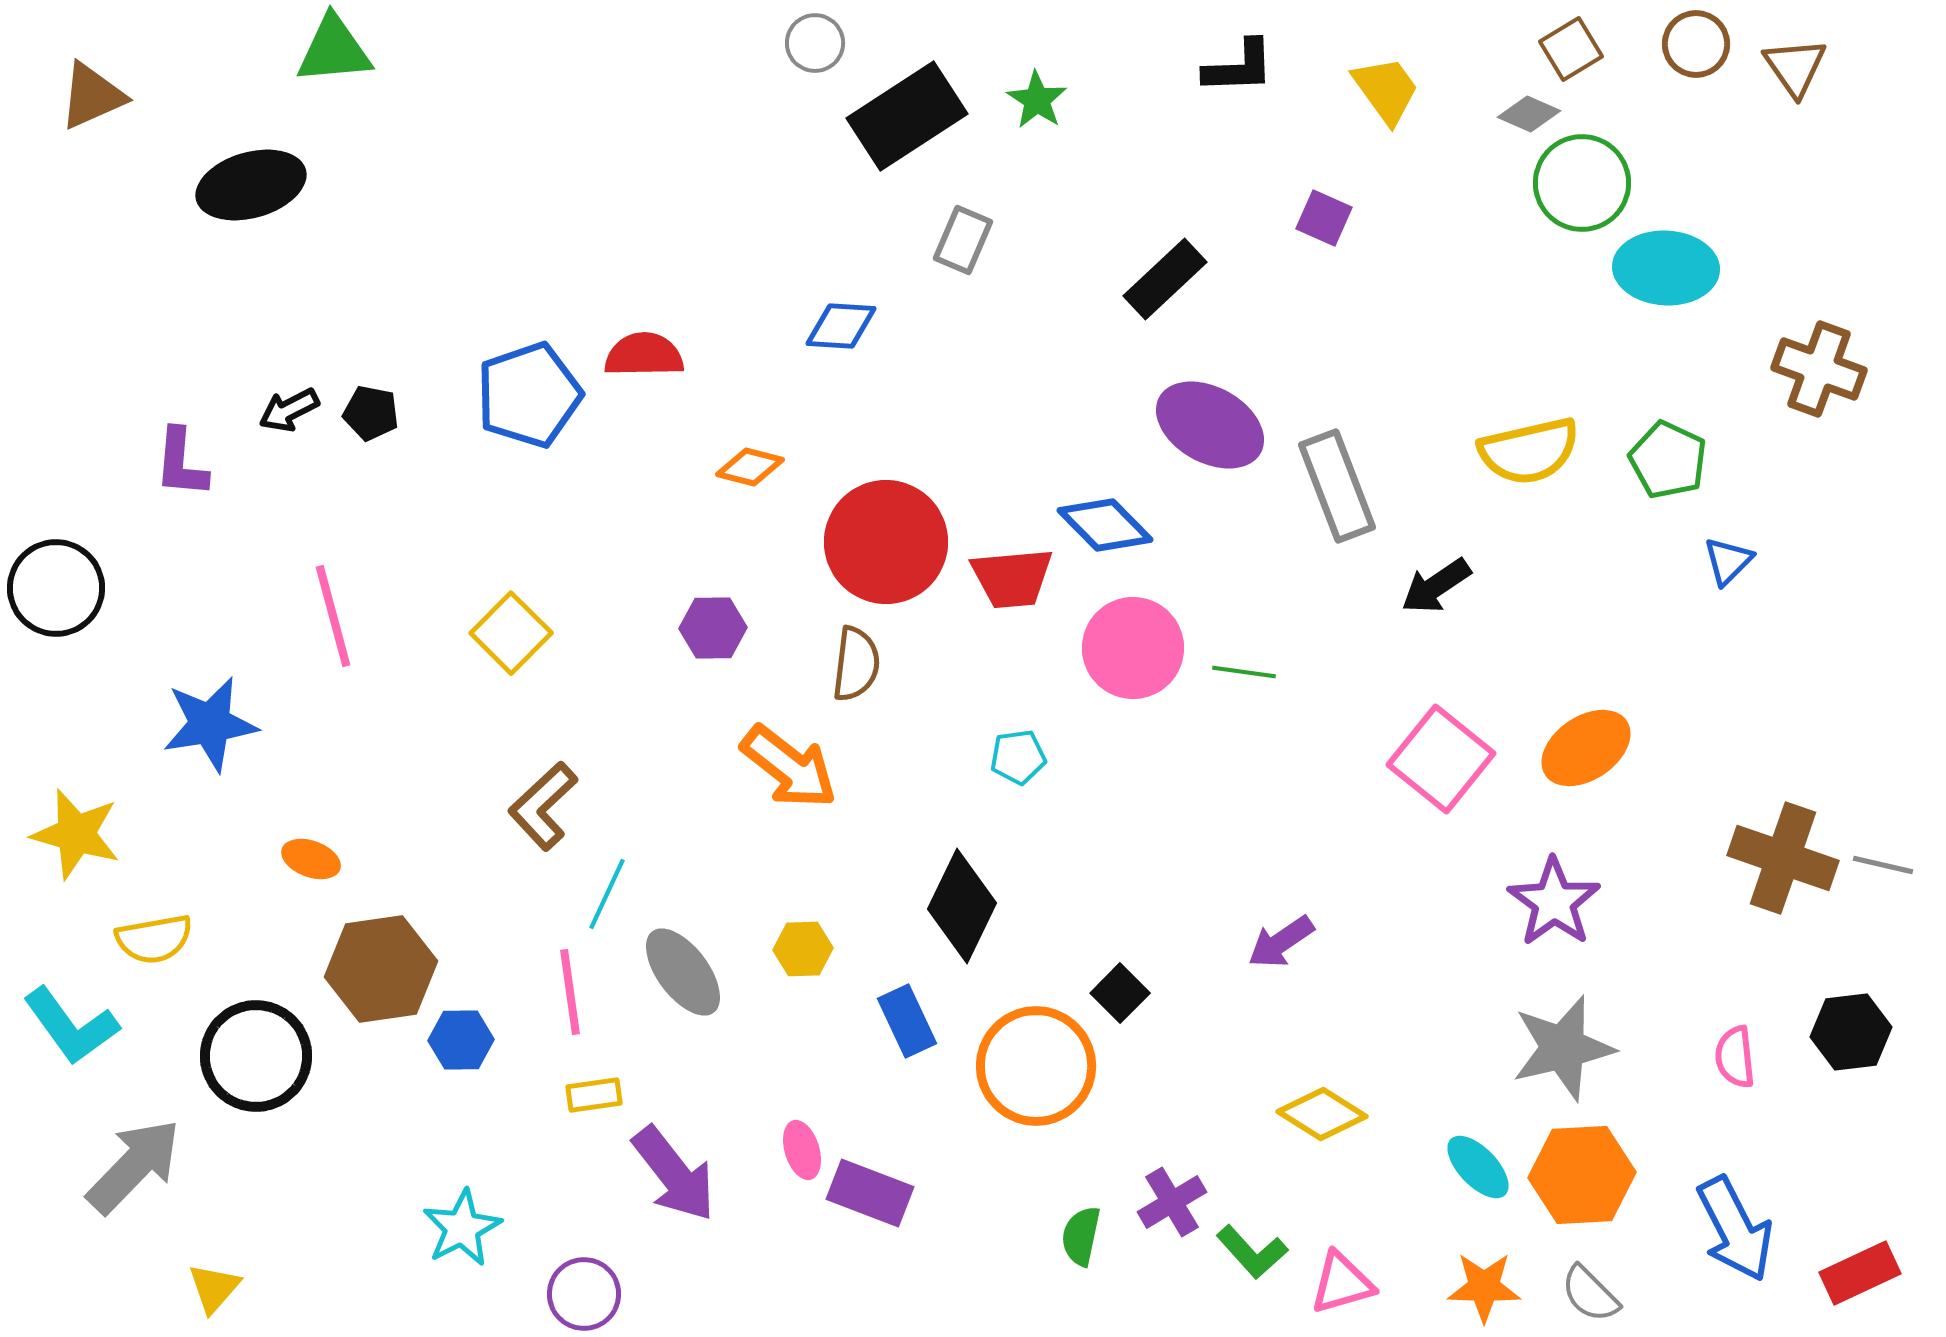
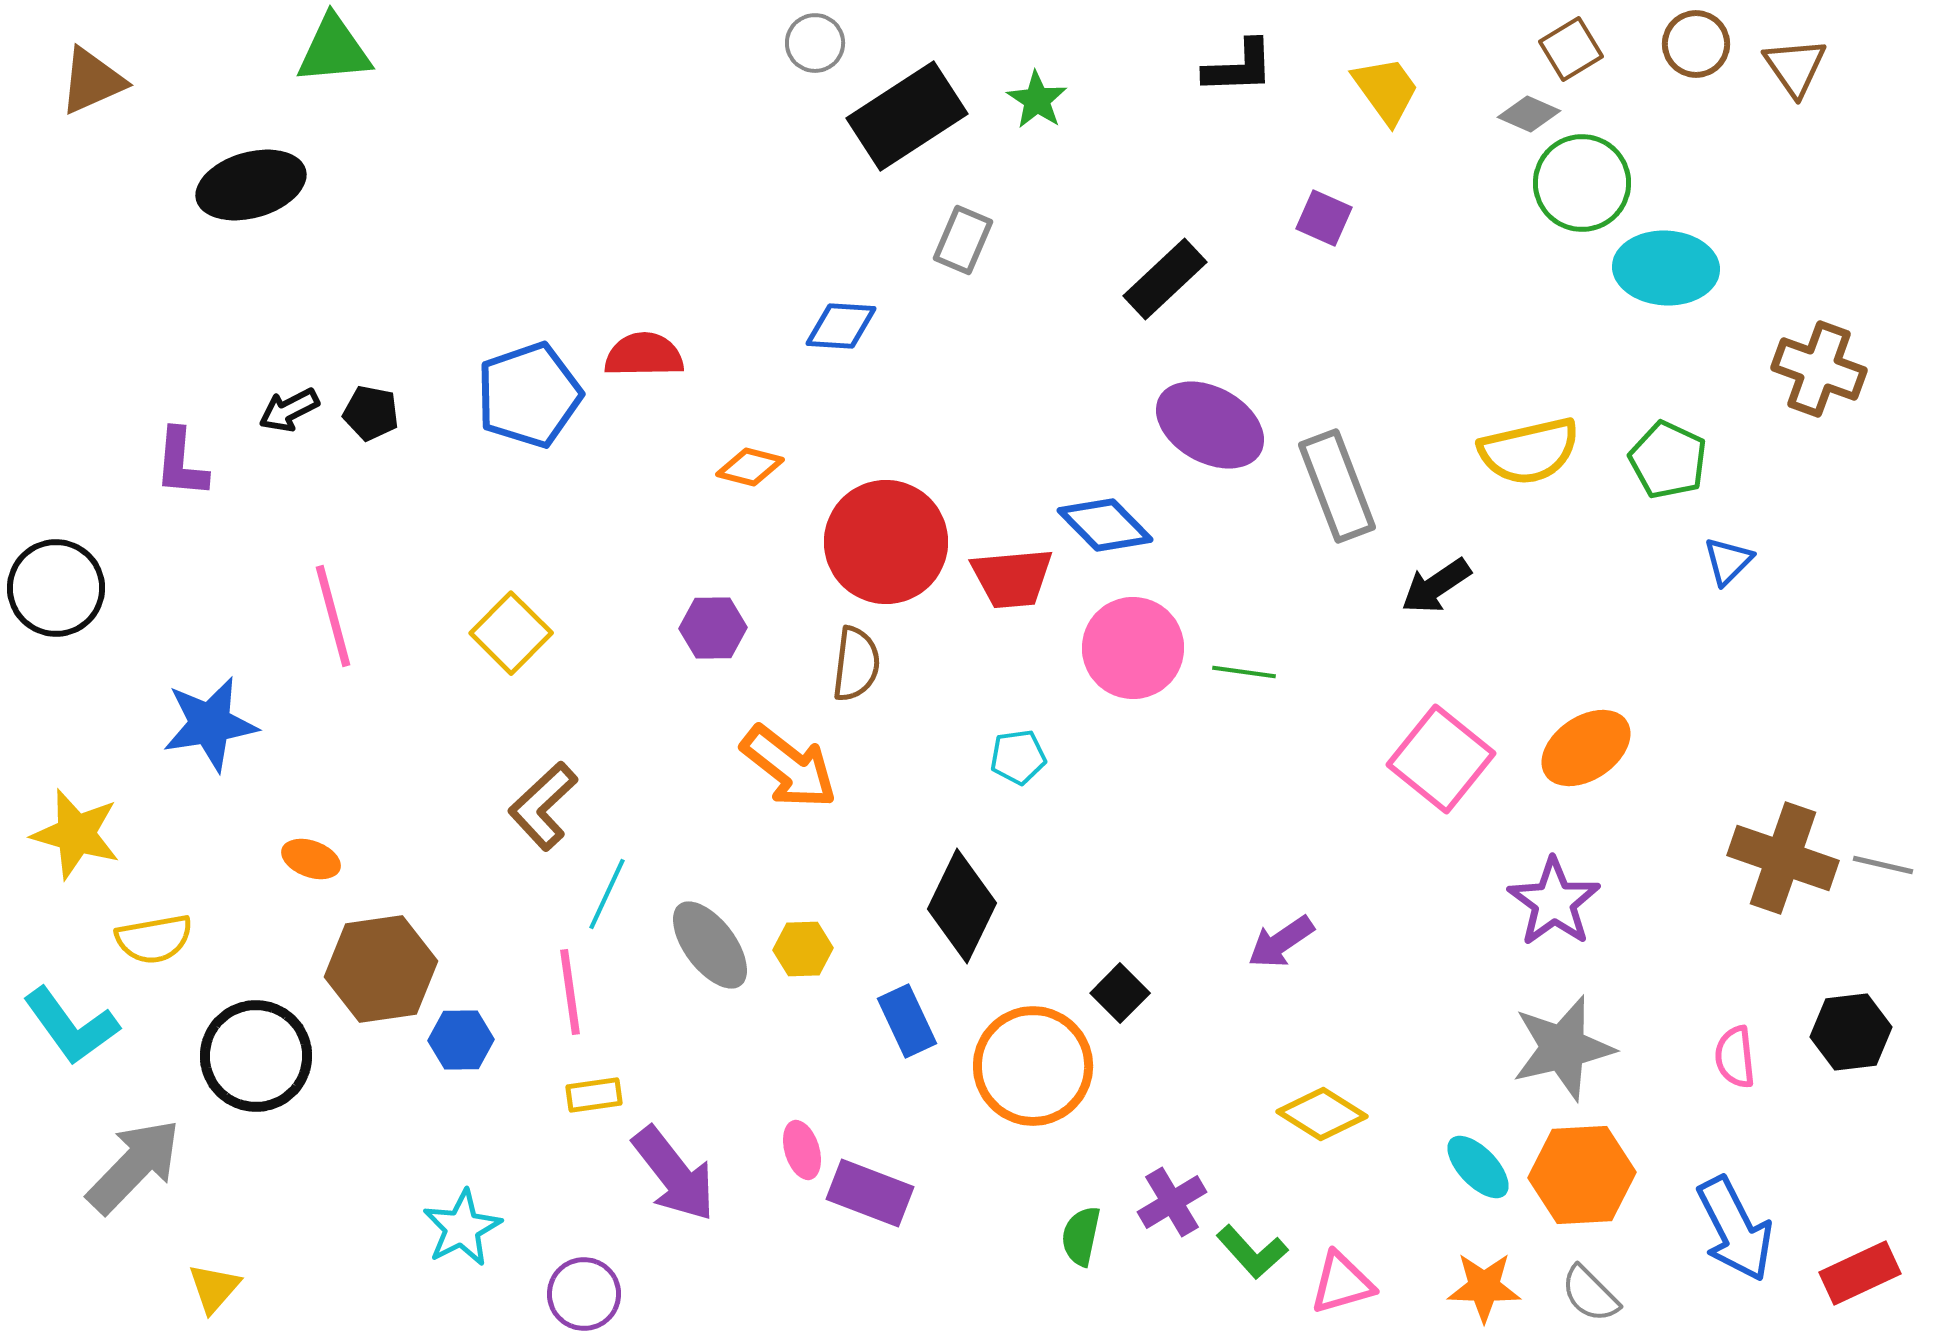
brown triangle at (92, 96): moved 15 px up
gray ellipse at (683, 972): moved 27 px right, 27 px up
orange circle at (1036, 1066): moved 3 px left
